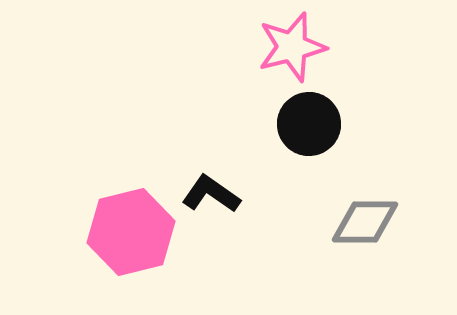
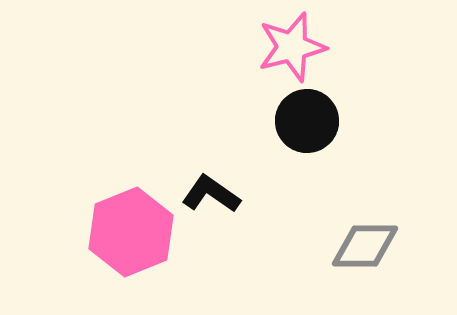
black circle: moved 2 px left, 3 px up
gray diamond: moved 24 px down
pink hexagon: rotated 8 degrees counterclockwise
